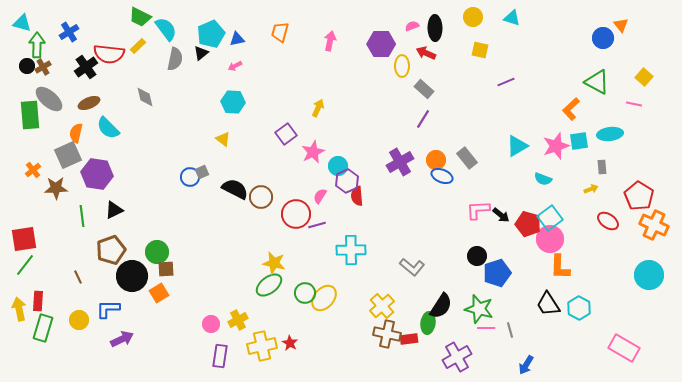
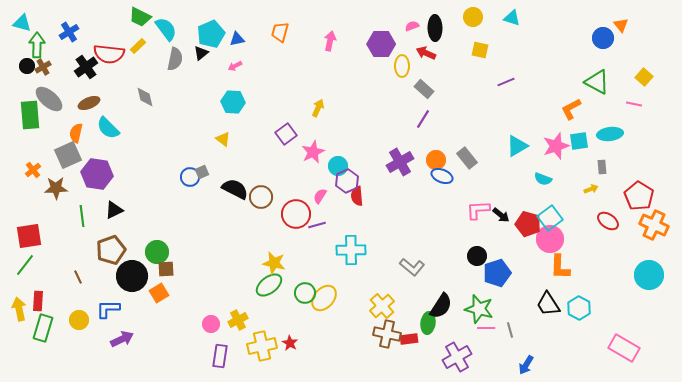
orange L-shape at (571, 109): rotated 15 degrees clockwise
red square at (24, 239): moved 5 px right, 3 px up
